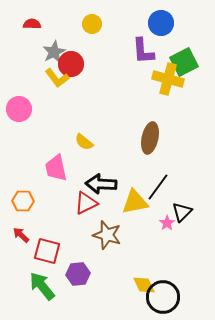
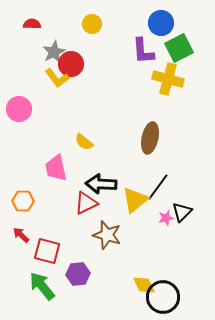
green square: moved 5 px left, 14 px up
yellow triangle: moved 2 px up; rotated 28 degrees counterclockwise
pink star: moved 1 px left, 5 px up; rotated 21 degrees clockwise
